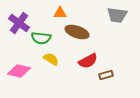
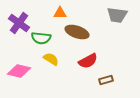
brown rectangle: moved 5 px down
